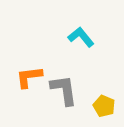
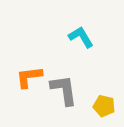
cyan L-shape: rotated 8 degrees clockwise
yellow pentagon: rotated 10 degrees counterclockwise
